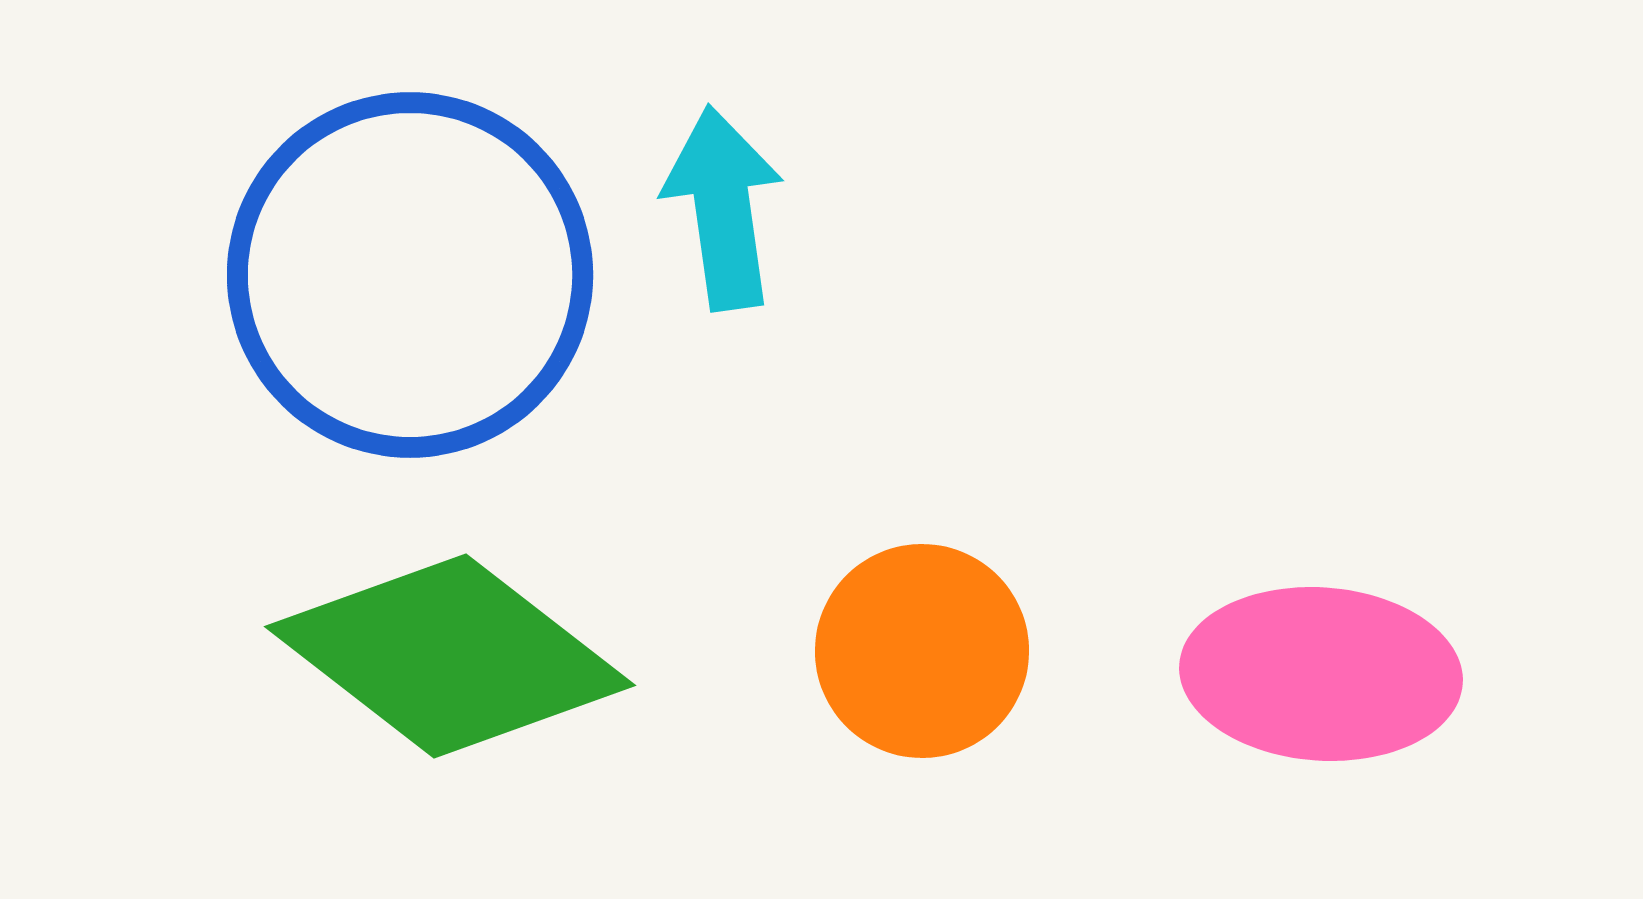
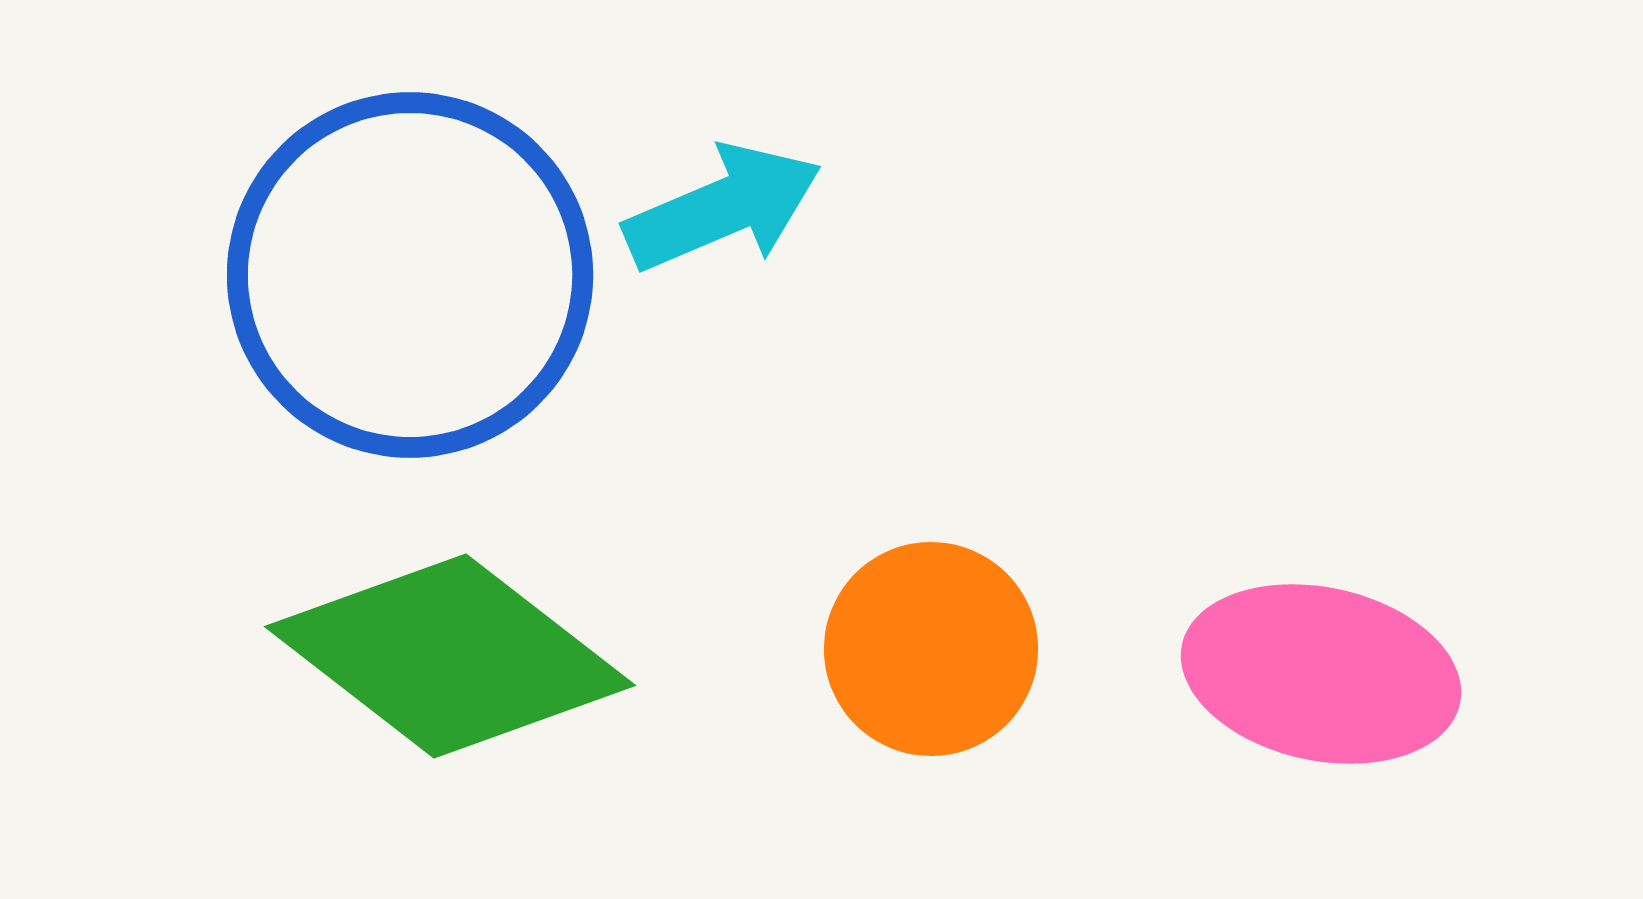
cyan arrow: rotated 75 degrees clockwise
orange circle: moved 9 px right, 2 px up
pink ellipse: rotated 8 degrees clockwise
